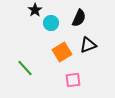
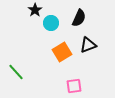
green line: moved 9 px left, 4 px down
pink square: moved 1 px right, 6 px down
